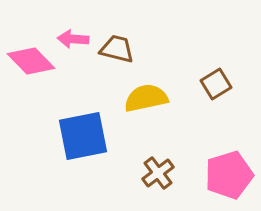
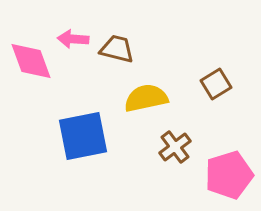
pink diamond: rotated 24 degrees clockwise
brown cross: moved 17 px right, 26 px up
